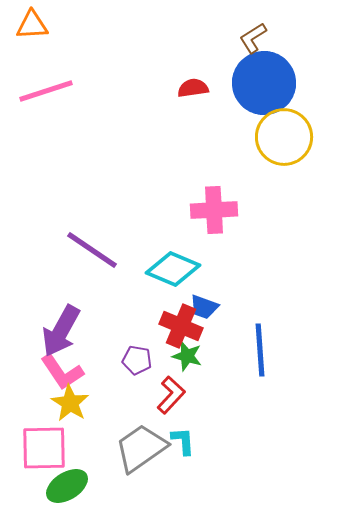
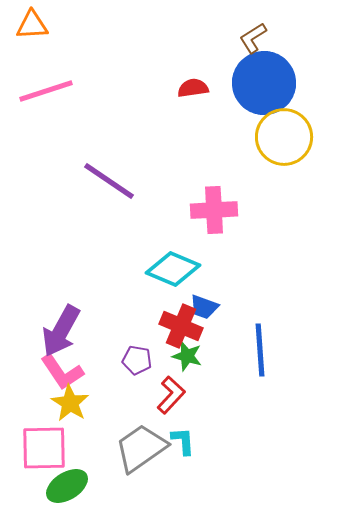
purple line: moved 17 px right, 69 px up
